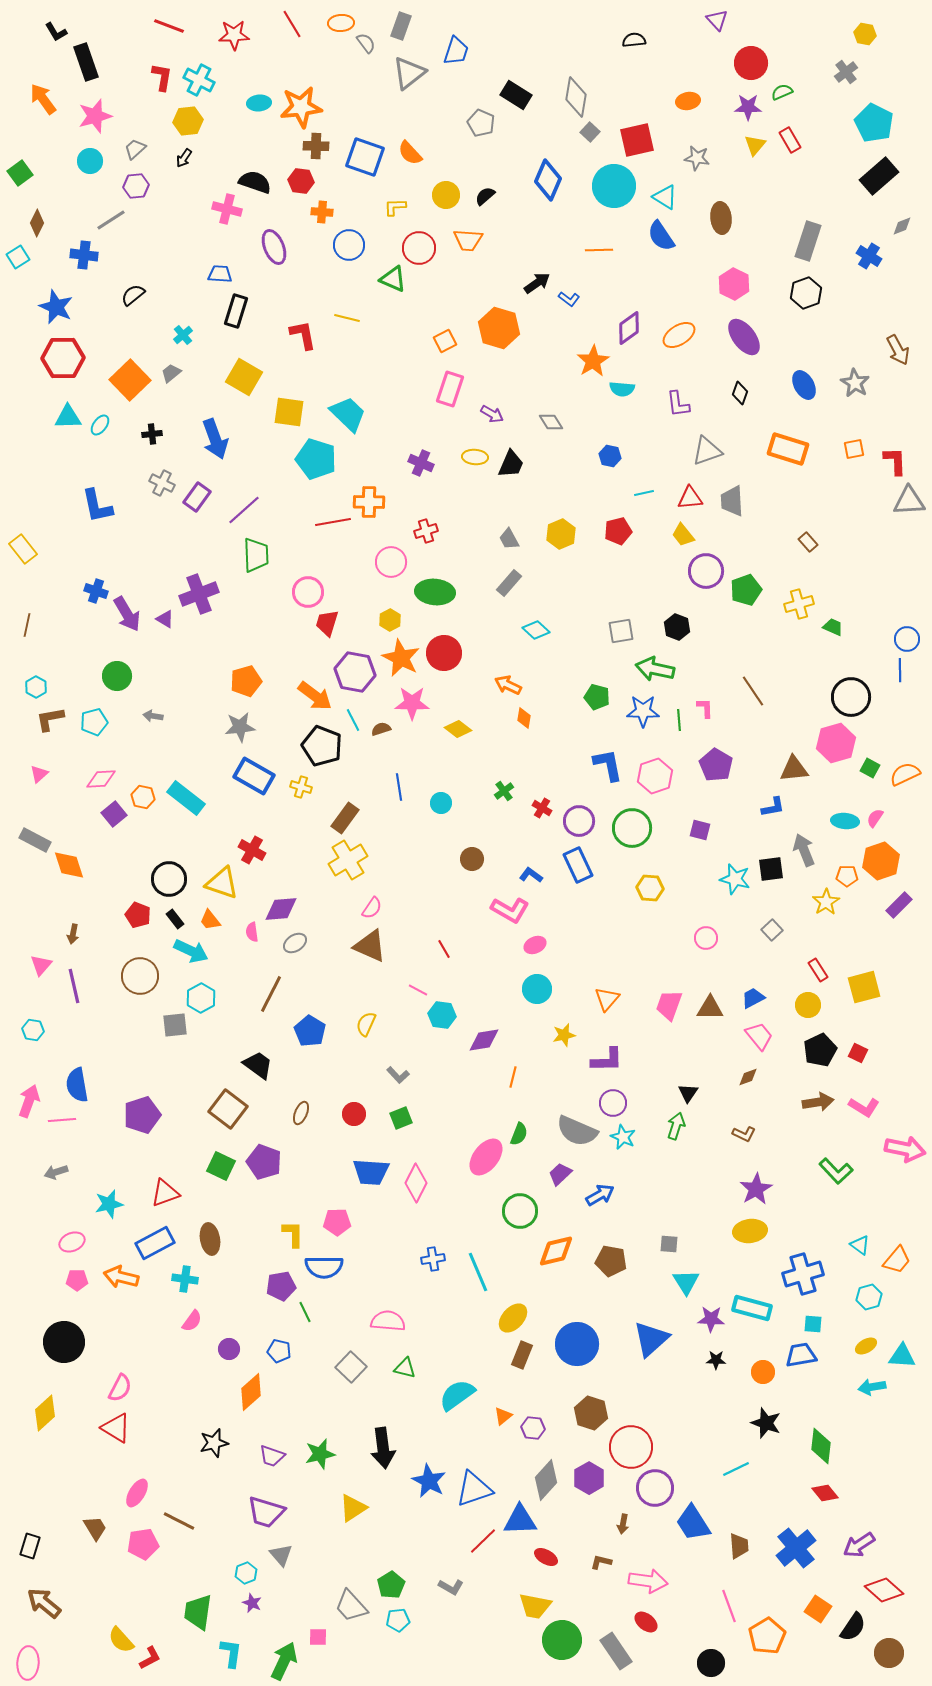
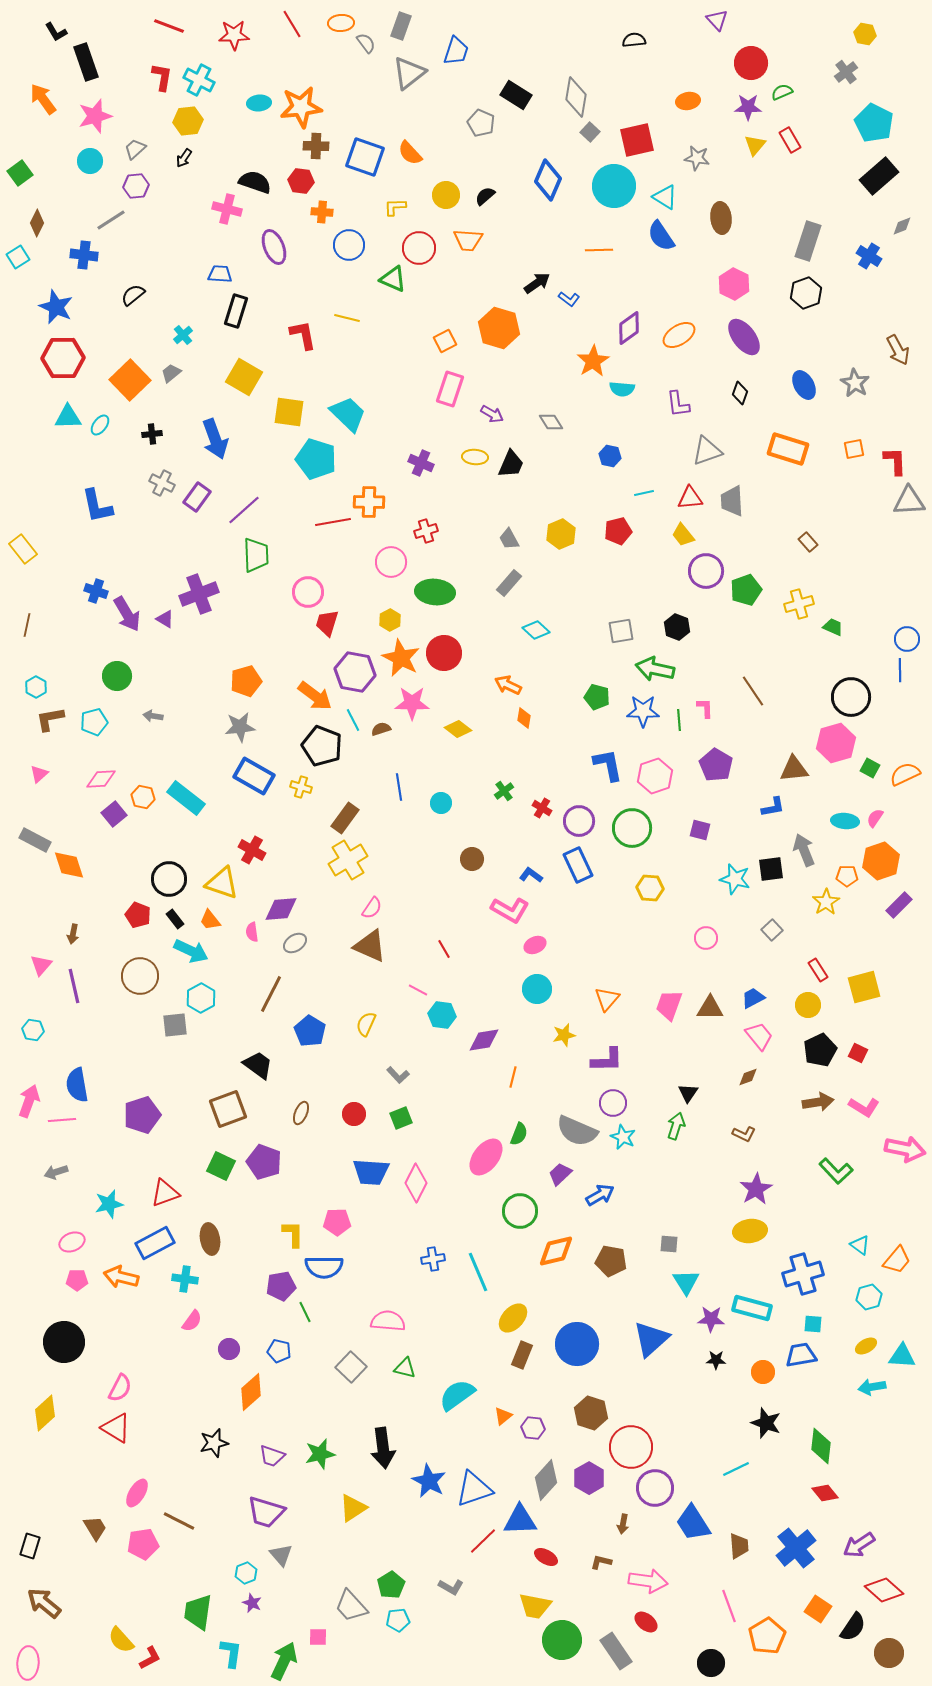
brown square at (228, 1109): rotated 33 degrees clockwise
